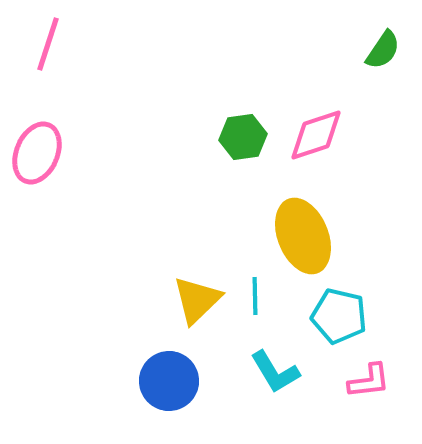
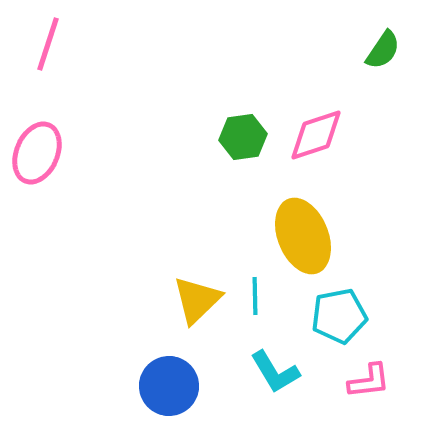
cyan pentagon: rotated 24 degrees counterclockwise
blue circle: moved 5 px down
